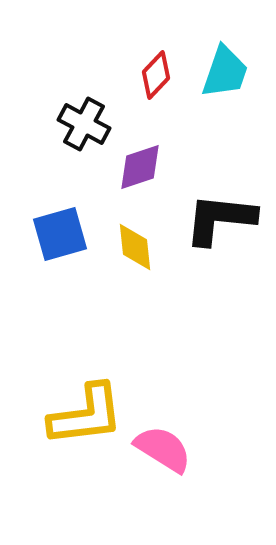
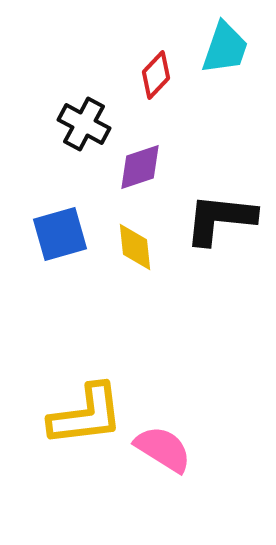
cyan trapezoid: moved 24 px up
